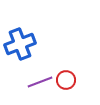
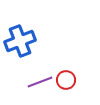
blue cross: moved 3 px up
